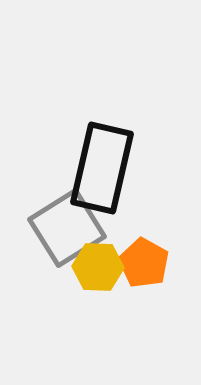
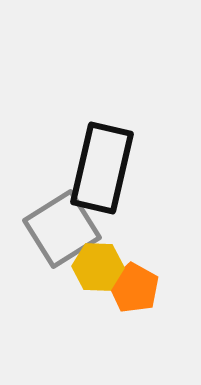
gray square: moved 5 px left, 1 px down
orange pentagon: moved 10 px left, 25 px down
